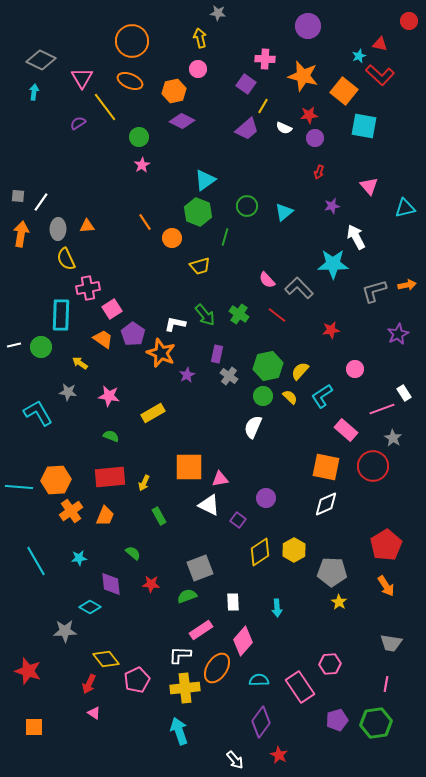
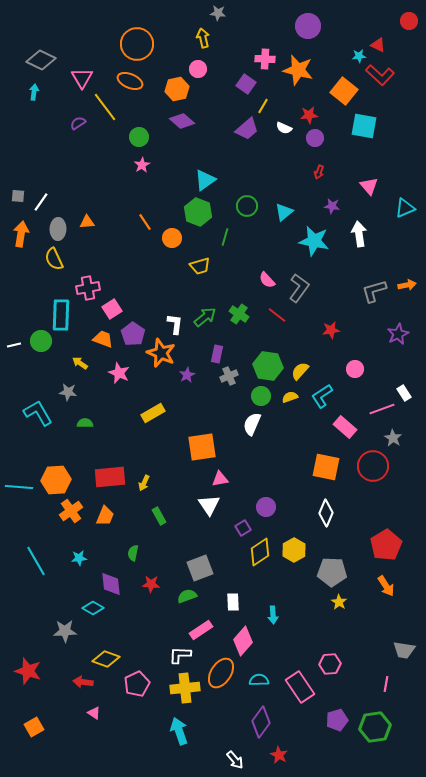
yellow arrow at (200, 38): moved 3 px right
orange circle at (132, 41): moved 5 px right, 3 px down
red triangle at (380, 44): moved 2 px left, 1 px down; rotated 14 degrees clockwise
cyan star at (359, 56): rotated 16 degrees clockwise
orange star at (303, 76): moved 5 px left, 6 px up
orange hexagon at (174, 91): moved 3 px right, 2 px up
purple diamond at (182, 121): rotated 15 degrees clockwise
purple star at (332, 206): rotated 21 degrees clockwise
cyan triangle at (405, 208): rotated 10 degrees counterclockwise
orange triangle at (87, 226): moved 4 px up
white arrow at (356, 237): moved 3 px right, 3 px up; rotated 20 degrees clockwise
yellow semicircle at (66, 259): moved 12 px left
cyan star at (333, 264): moved 19 px left, 23 px up; rotated 12 degrees clockwise
gray L-shape at (299, 288): rotated 80 degrees clockwise
green arrow at (205, 315): moved 2 px down; rotated 90 degrees counterclockwise
white L-shape at (175, 324): rotated 85 degrees clockwise
orange trapezoid at (103, 339): rotated 15 degrees counterclockwise
green circle at (41, 347): moved 6 px up
green hexagon at (268, 366): rotated 20 degrees clockwise
gray cross at (229, 376): rotated 30 degrees clockwise
pink star at (109, 396): moved 10 px right, 23 px up; rotated 15 degrees clockwise
green circle at (263, 396): moved 2 px left
yellow semicircle at (290, 397): rotated 63 degrees counterclockwise
white semicircle at (253, 427): moved 1 px left, 3 px up
pink rectangle at (346, 430): moved 1 px left, 3 px up
green semicircle at (111, 436): moved 26 px left, 13 px up; rotated 21 degrees counterclockwise
orange square at (189, 467): moved 13 px right, 20 px up; rotated 8 degrees counterclockwise
purple circle at (266, 498): moved 9 px down
white diamond at (326, 504): moved 9 px down; rotated 44 degrees counterclockwise
white triangle at (209, 505): rotated 30 degrees clockwise
purple square at (238, 520): moved 5 px right, 8 px down; rotated 21 degrees clockwise
green semicircle at (133, 553): rotated 119 degrees counterclockwise
cyan diamond at (90, 607): moved 3 px right, 1 px down
cyan arrow at (277, 608): moved 4 px left, 7 px down
gray trapezoid at (391, 643): moved 13 px right, 7 px down
yellow diamond at (106, 659): rotated 32 degrees counterclockwise
orange ellipse at (217, 668): moved 4 px right, 5 px down
pink pentagon at (137, 680): moved 4 px down
red arrow at (89, 684): moved 6 px left, 2 px up; rotated 72 degrees clockwise
green hexagon at (376, 723): moved 1 px left, 4 px down
orange square at (34, 727): rotated 30 degrees counterclockwise
